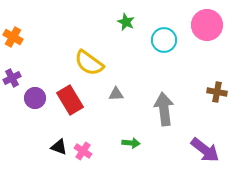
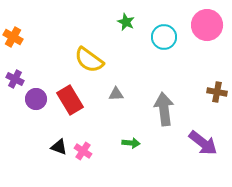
cyan circle: moved 3 px up
yellow semicircle: moved 3 px up
purple cross: moved 3 px right, 1 px down; rotated 36 degrees counterclockwise
purple circle: moved 1 px right, 1 px down
purple arrow: moved 2 px left, 7 px up
